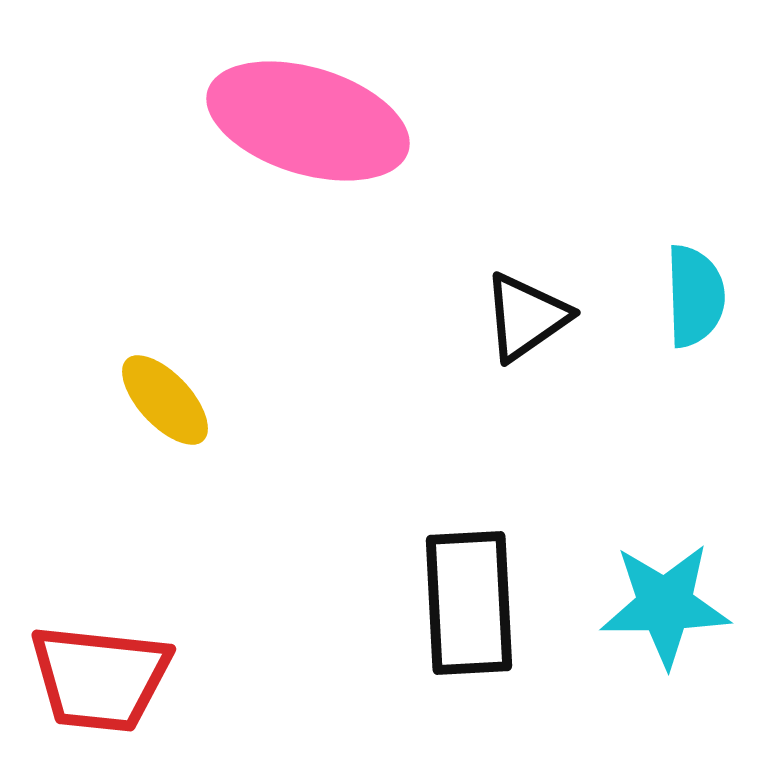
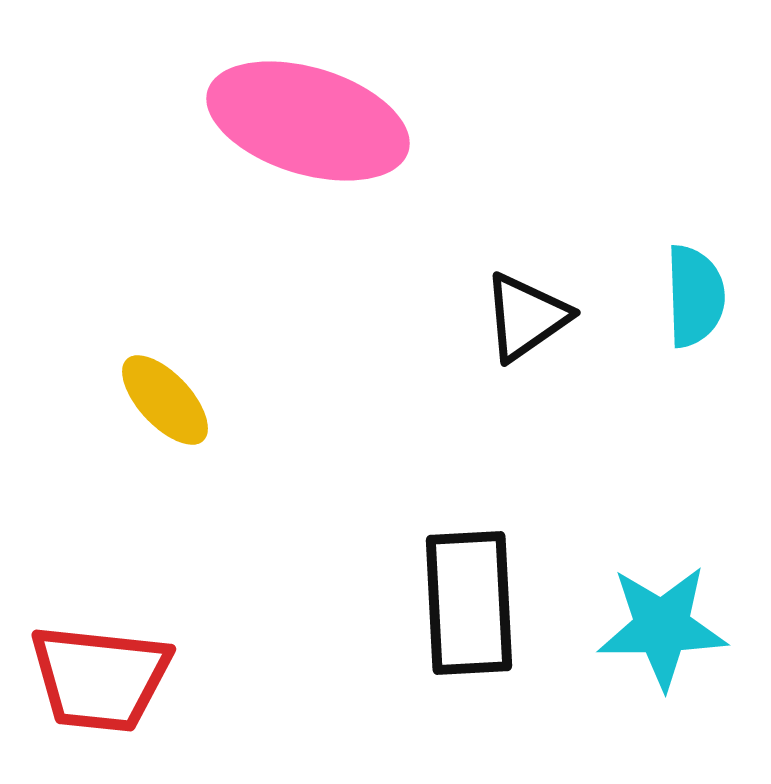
cyan star: moved 3 px left, 22 px down
